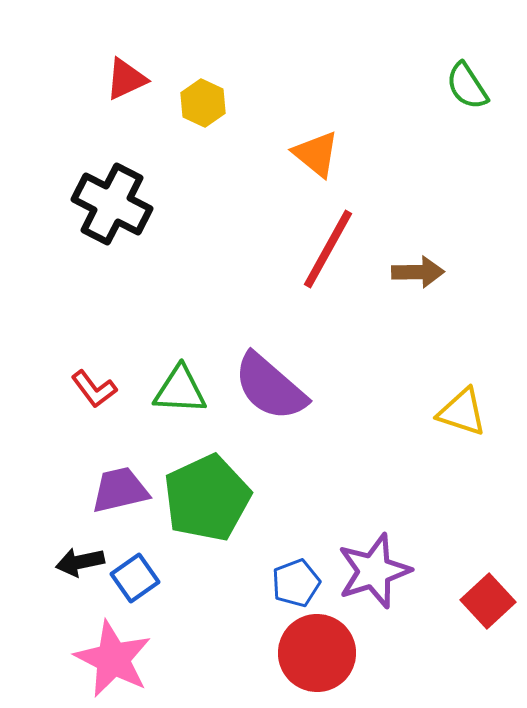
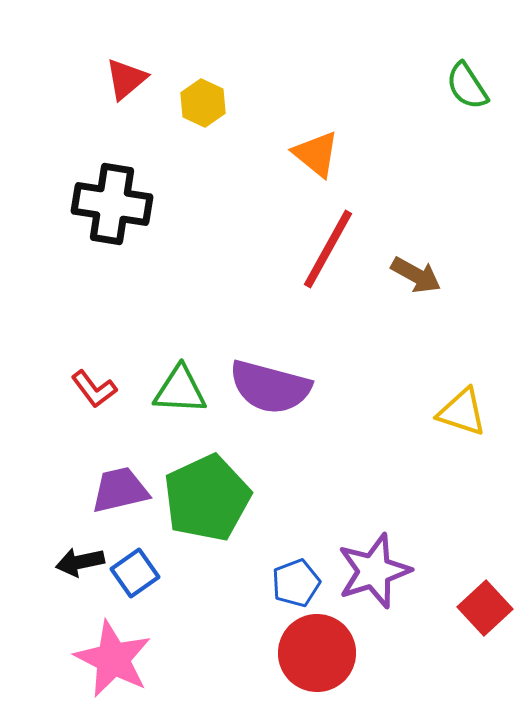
red triangle: rotated 15 degrees counterclockwise
black cross: rotated 18 degrees counterclockwise
brown arrow: moved 2 px left, 3 px down; rotated 30 degrees clockwise
purple semicircle: rotated 26 degrees counterclockwise
blue square: moved 5 px up
red square: moved 3 px left, 7 px down
